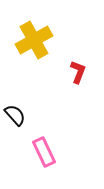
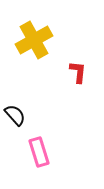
red L-shape: rotated 15 degrees counterclockwise
pink rectangle: moved 5 px left; rotated 8 degrees clockwise
